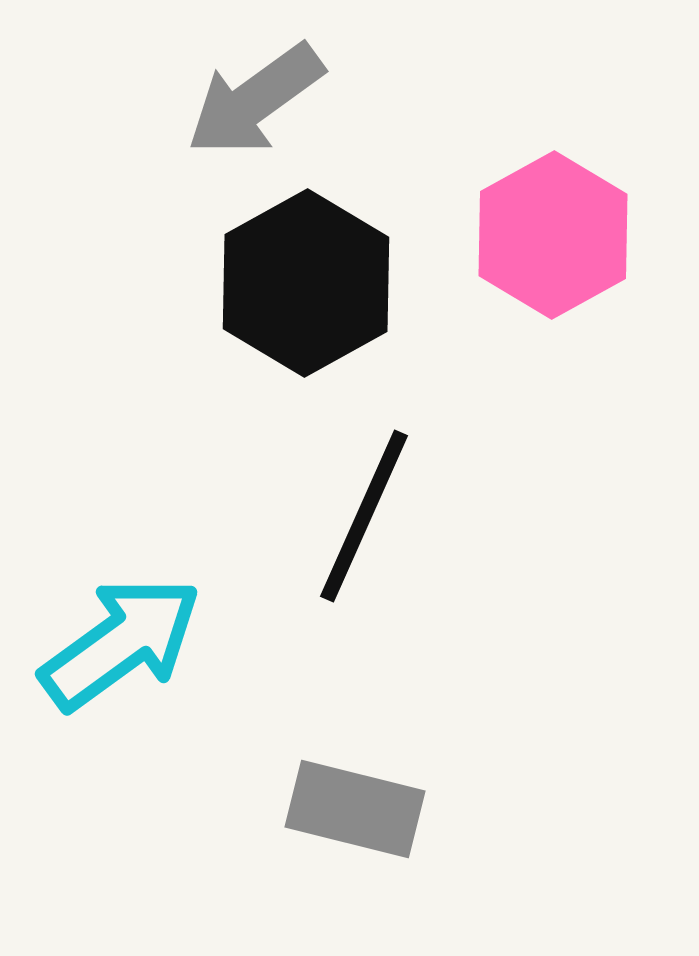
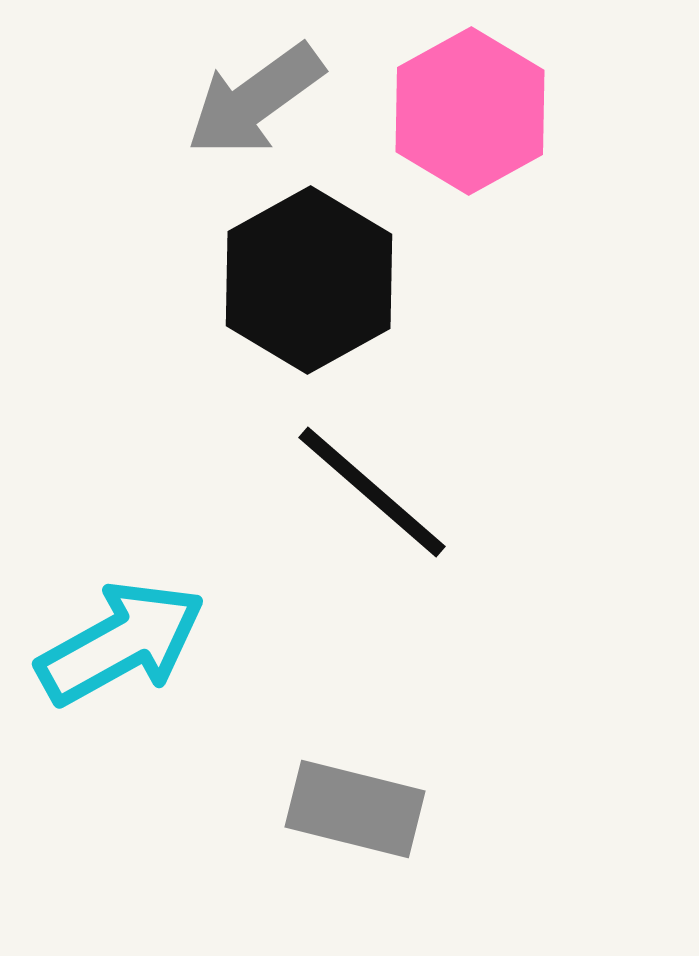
pink hexagon: moved 83 px left, 124 px up
black hexagon: moved 3 px right, 3 px up
black line: moved 8 px right, 24 px up; rotated 73 degrees counterclockwise
cyan arrow: rotated 7 degrees clockwise
